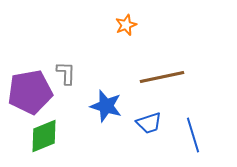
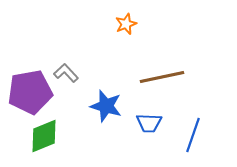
orange star: moved 1 px up
gray L-shape: rotated 45 degrees counterclockwise
blue trapezoid: rotated 20 degrees clockwise
blue line: rotated 36 degrees clockwise
